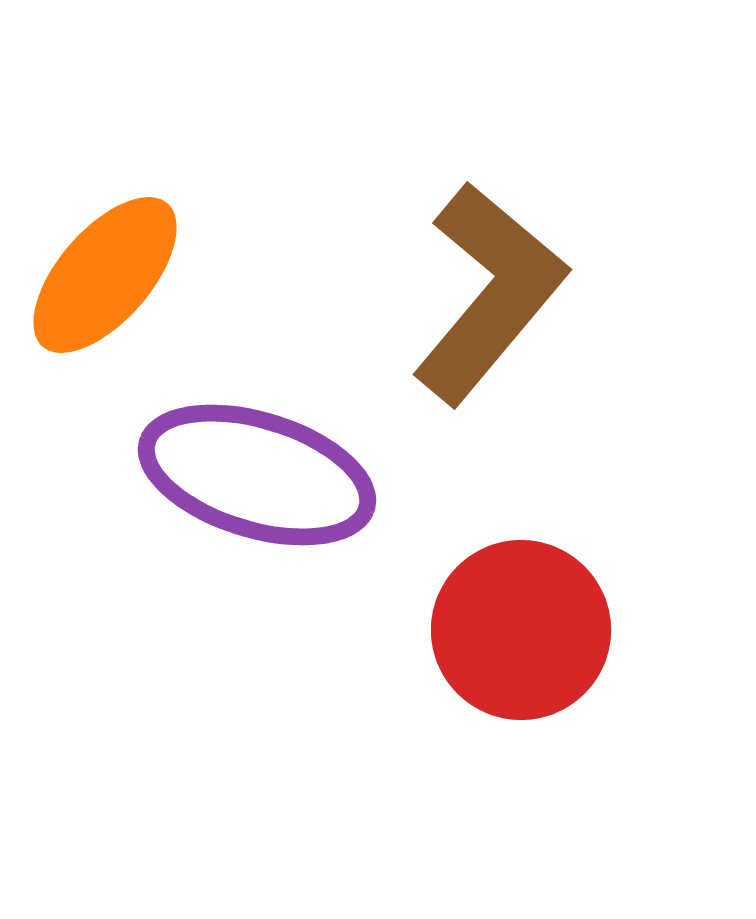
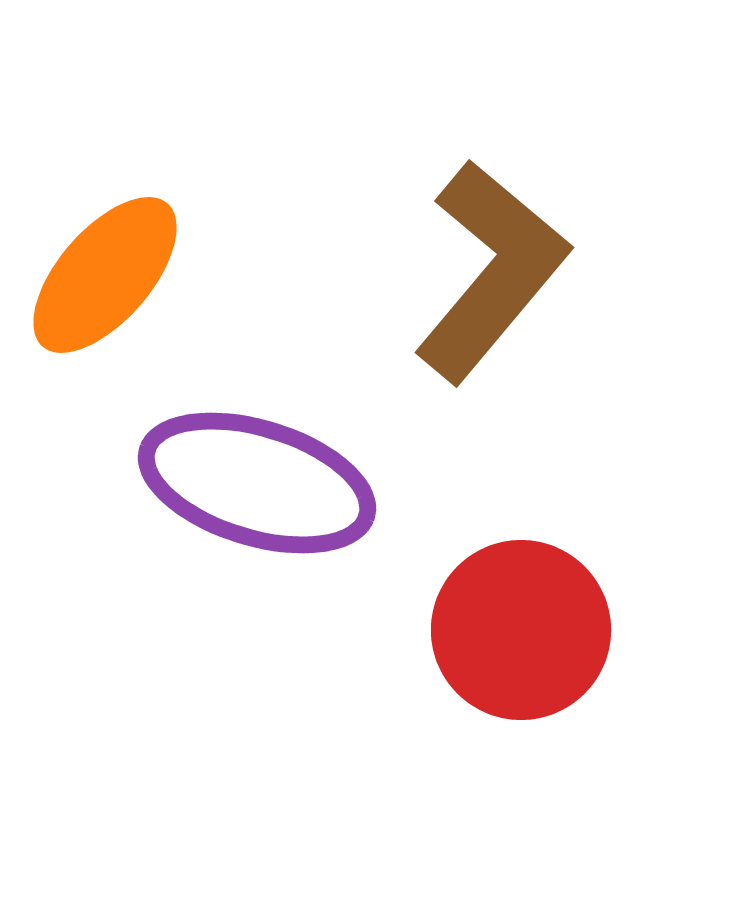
brown L-shape: moved 2 px right, 22 px up
purple ellipse: moved 8 px down
